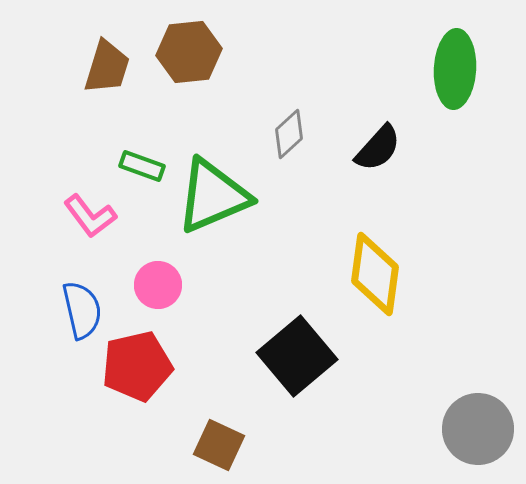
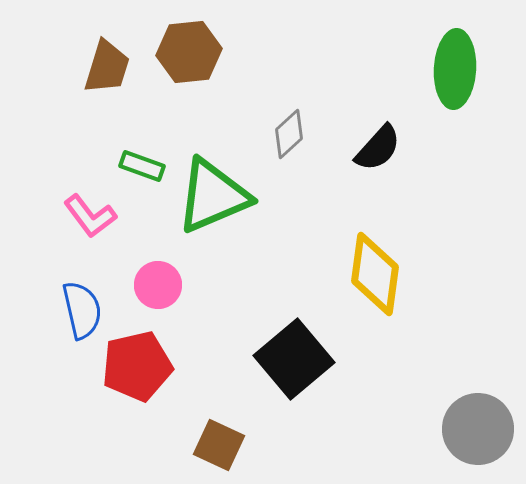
black square: moved 3 px left, 3 px down
